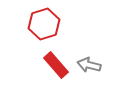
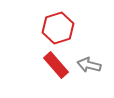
red hexagon: moved 14 px right, 4 px down
